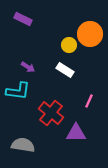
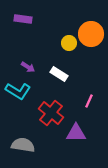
purple rectangle: rotated 18 degrees counterclockwise
orange circle: moved 1 px right
yellow circle: moved 2 px up
white rectangle: moved 6 px left, 4 px down
cyan L-shape: rotated 25 degrees clockwise
